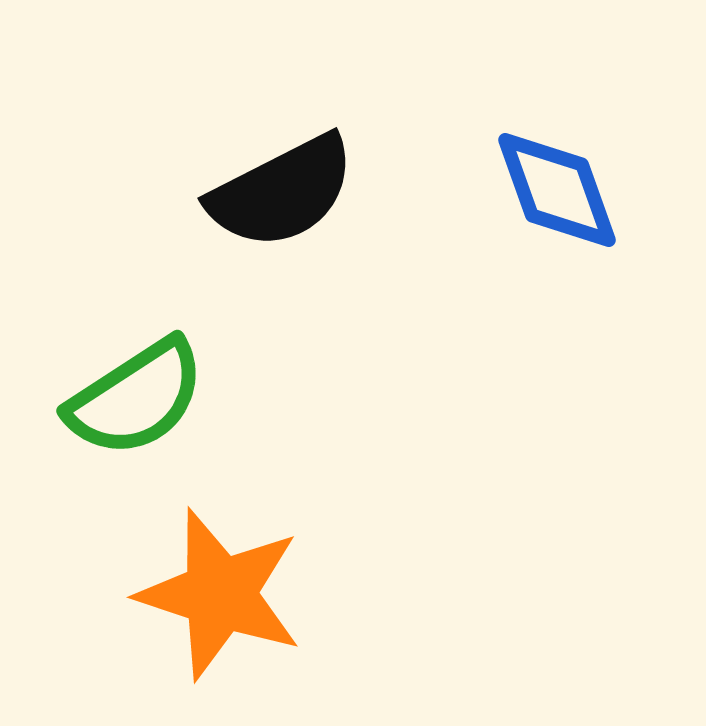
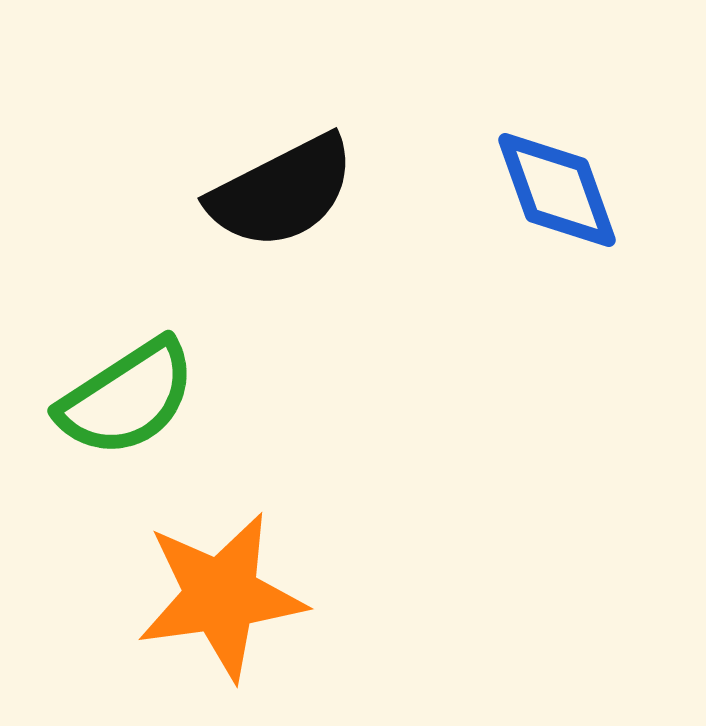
green semicircle: moved 9 px left
orange star: moved 1 px right, 2 px down; rotated 26 degrees counterclockwise
